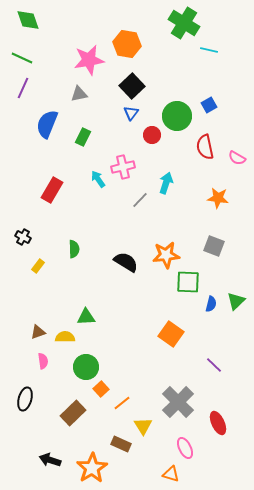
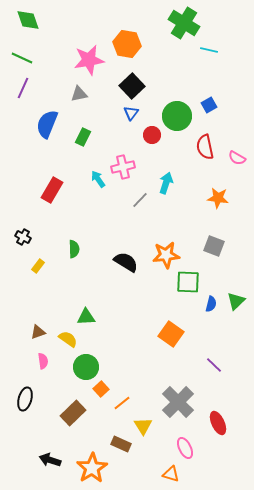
yellow semicircle at (65, 337): moved 3 px right, 2 px down; rotated 36 degrees clockwise
